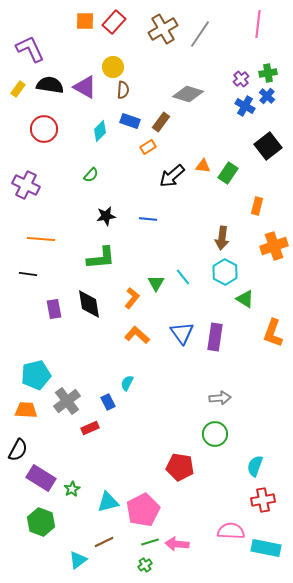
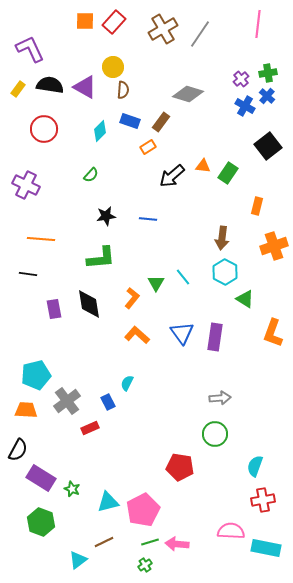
green star at (72, 489): rotated 21 degrees counterclockwise
